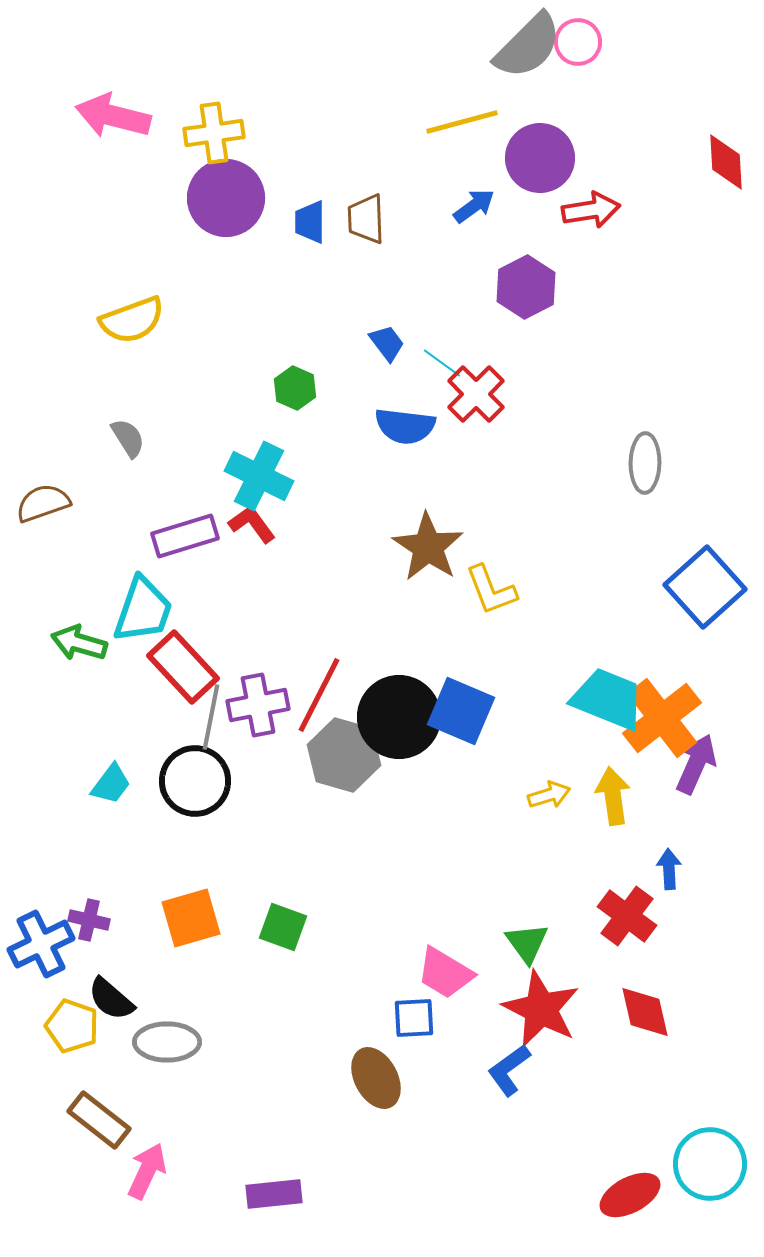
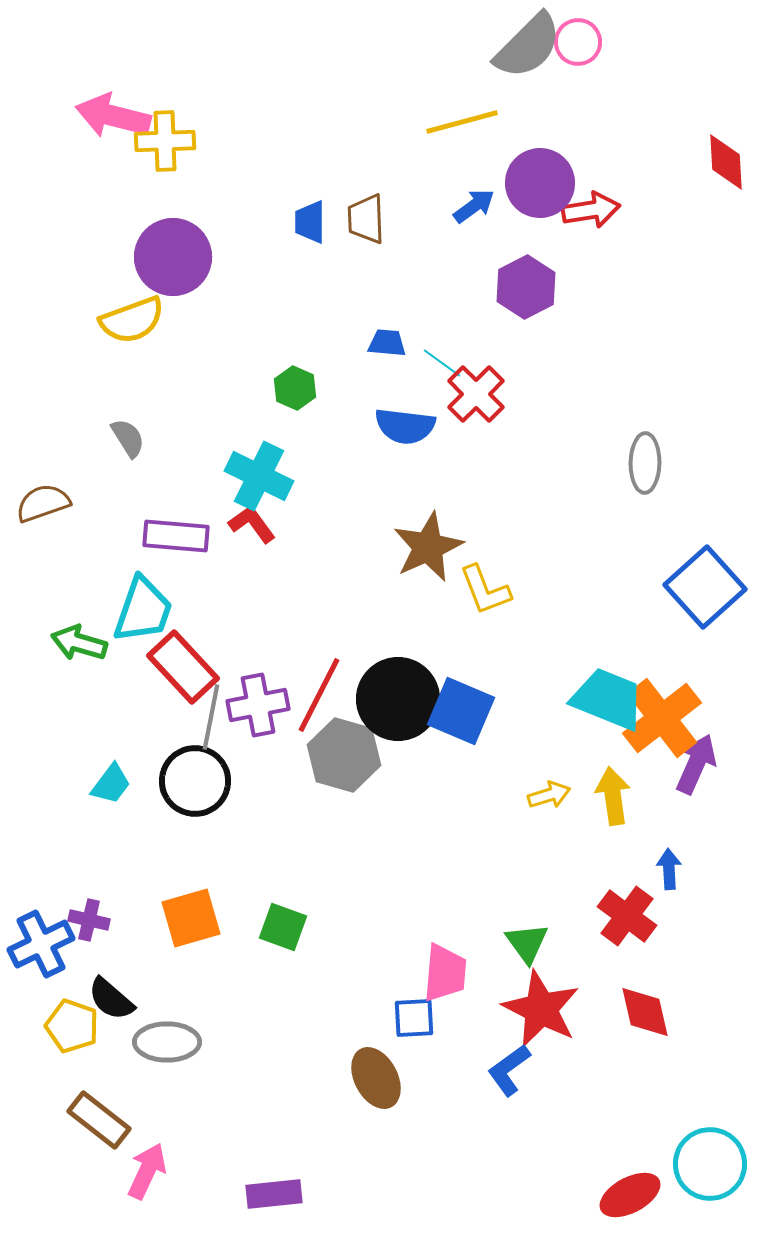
yellow cross at (214, 133): moved 49 px left, 8 px down; rotated 6 degrees clockwise
purple circle at (540, 158): moved 25 px down
purple circle at (226, 198): moved 53 px left, 59 px down
blue trapezoid at (387, 343): rotated 48 degrees counterclockwise
purple rectangle at (185, 536): moved 9 px left; rotated 22 degrees clockwise
brown star at (428, 547): rotated 14 degrees clockwise
yellow L-shape at (491, 590): moved 6 px left
black circle at (399, 717): moved 1 px left, 18 px up
pink trapezoid at (445, 973): rotated 116 degrees counterclockwise
